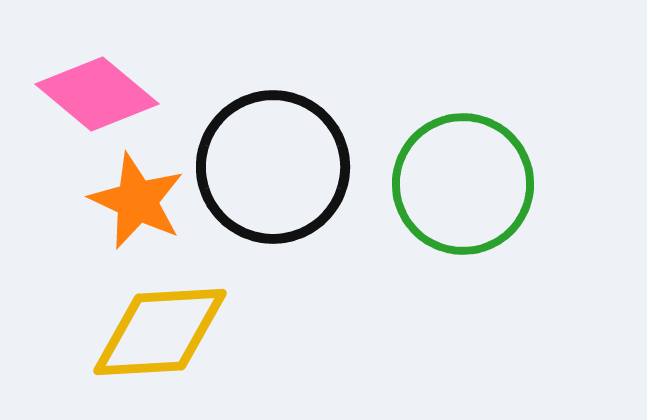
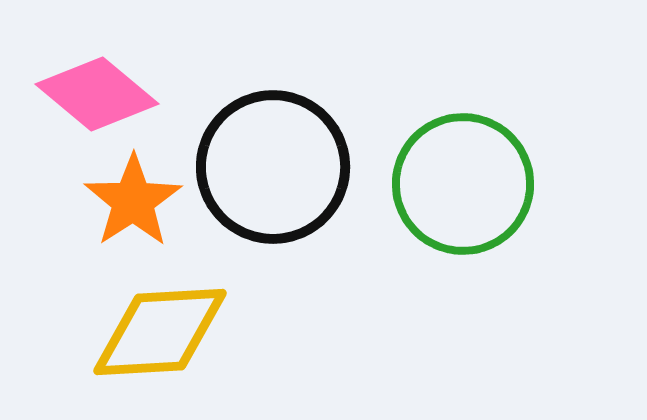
orange star: moved 4 px left; rotated 14 degrees clockwise
